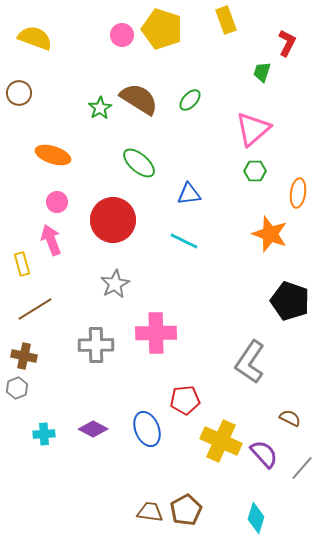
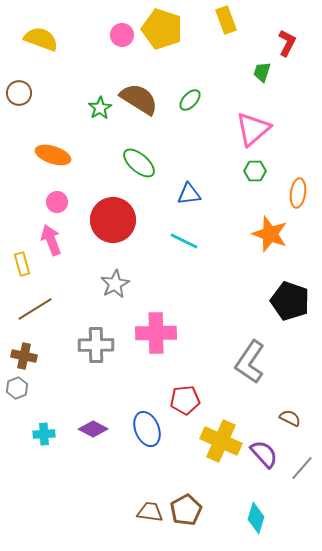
yellow semicircle at (35, 38): moved 6 px right, 1 px down
